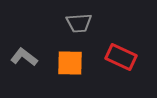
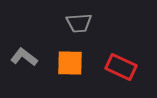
red rectangle: moved 10 px down
